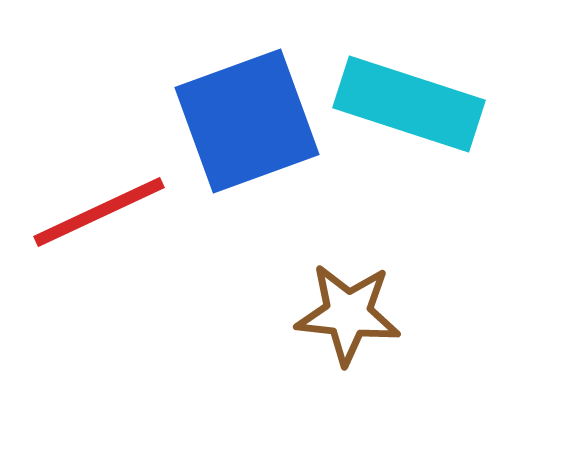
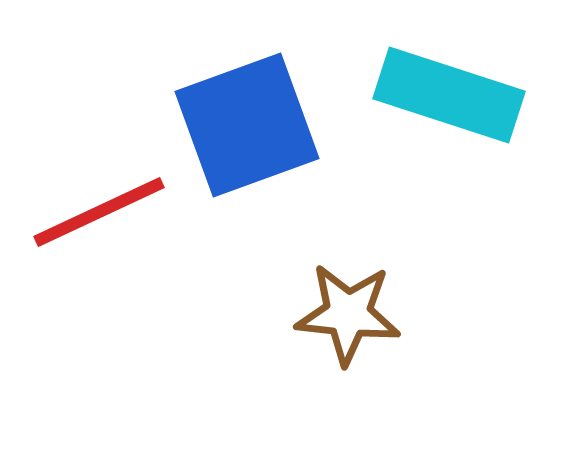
cyan rectangle: moved 40 px right, 9 px up
blue square: moved 4 px down
